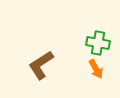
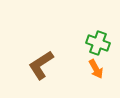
green cross: rotated 10 degrees clockwise
